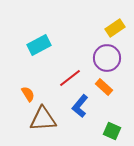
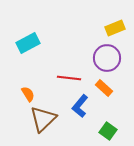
yellow rectangle: rotated 12 degrees clockwise
cyan rectangle: moved 11 px left, 2 px up
red line: moved 1 px left; rotated 45 degrees clockwise
orange rectangle: moved 1 px down
brown triangle: rotated 40 degrees counterclockwise
green square: moved 4 px left; rotated 12 degrees clockwise
